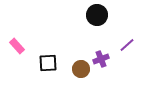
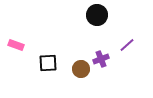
pink rectangle: moved 1 px left, 1 px up; rotated 28 degrees counterclockwise
